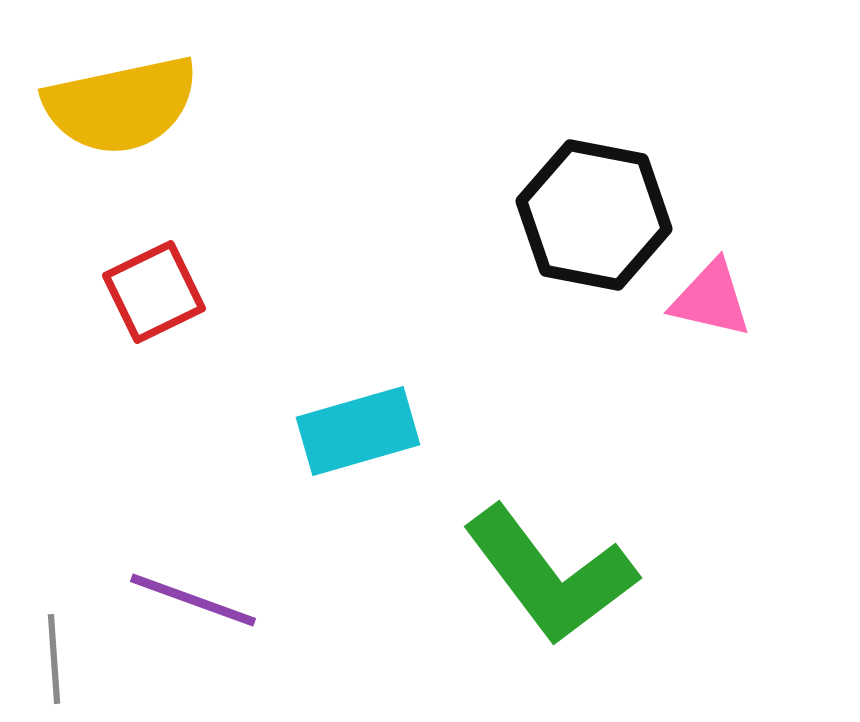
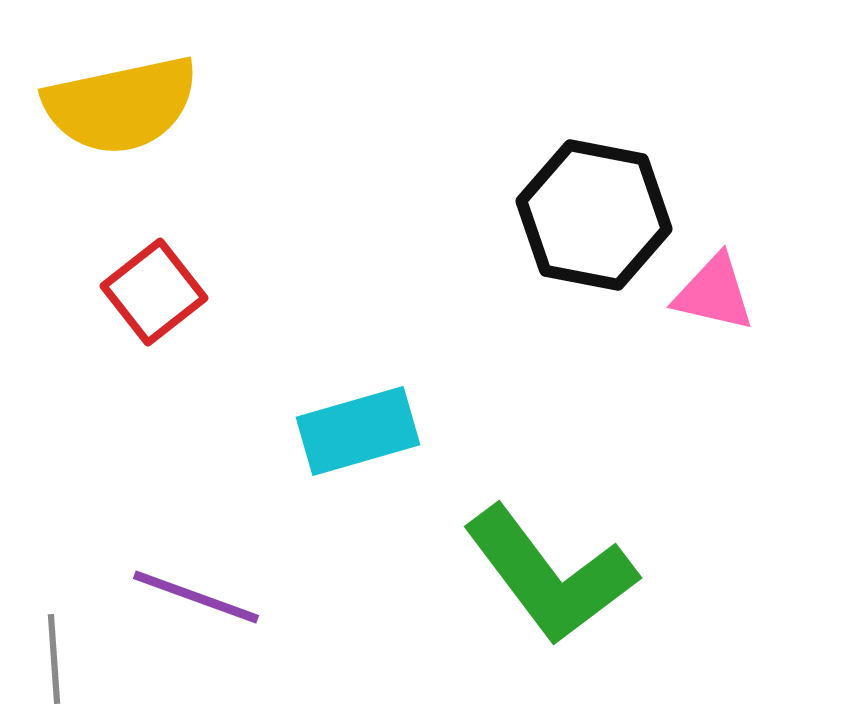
red square: rotated 12 degrees counterclockwise
pink triangle: moved 3 px right, 6 px up
purple line: moved 3 px right, 3 px up
